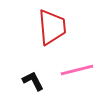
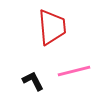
pink line: moved 3 px left, 1 px down
